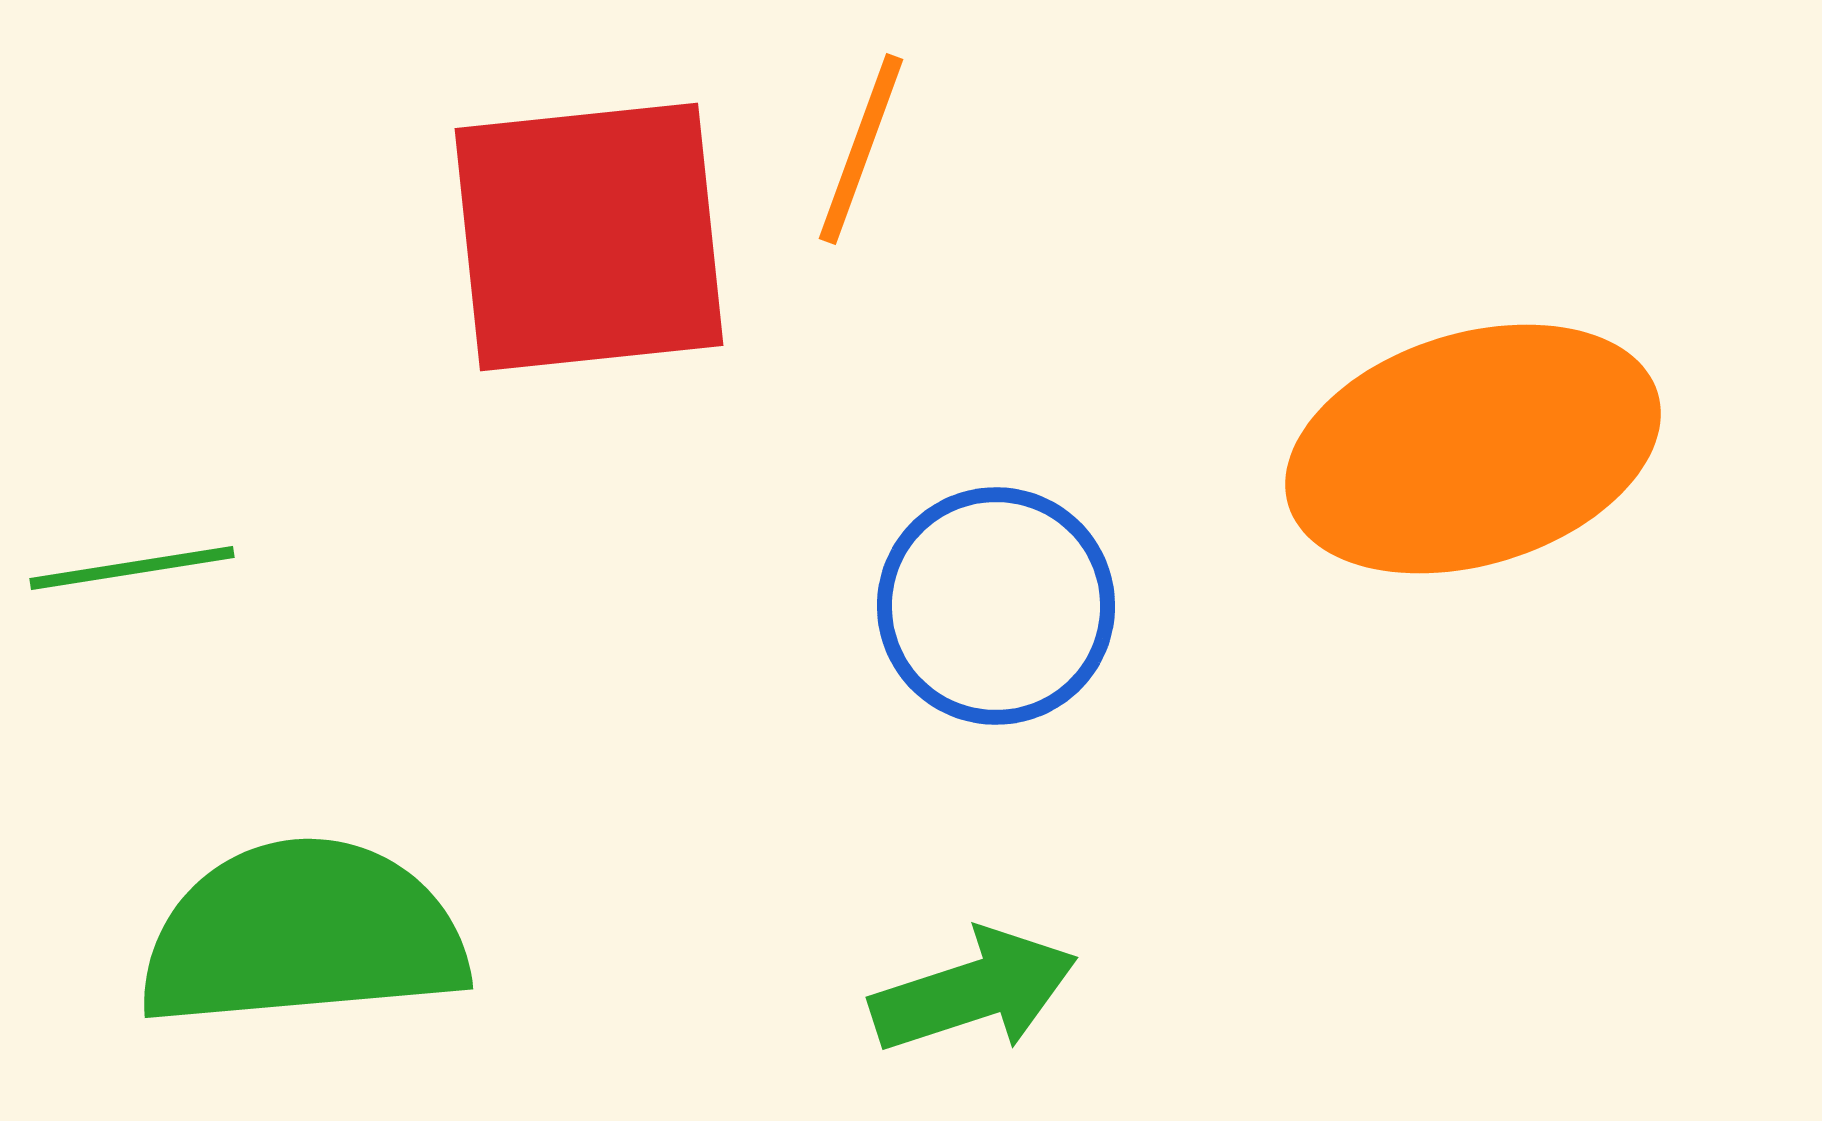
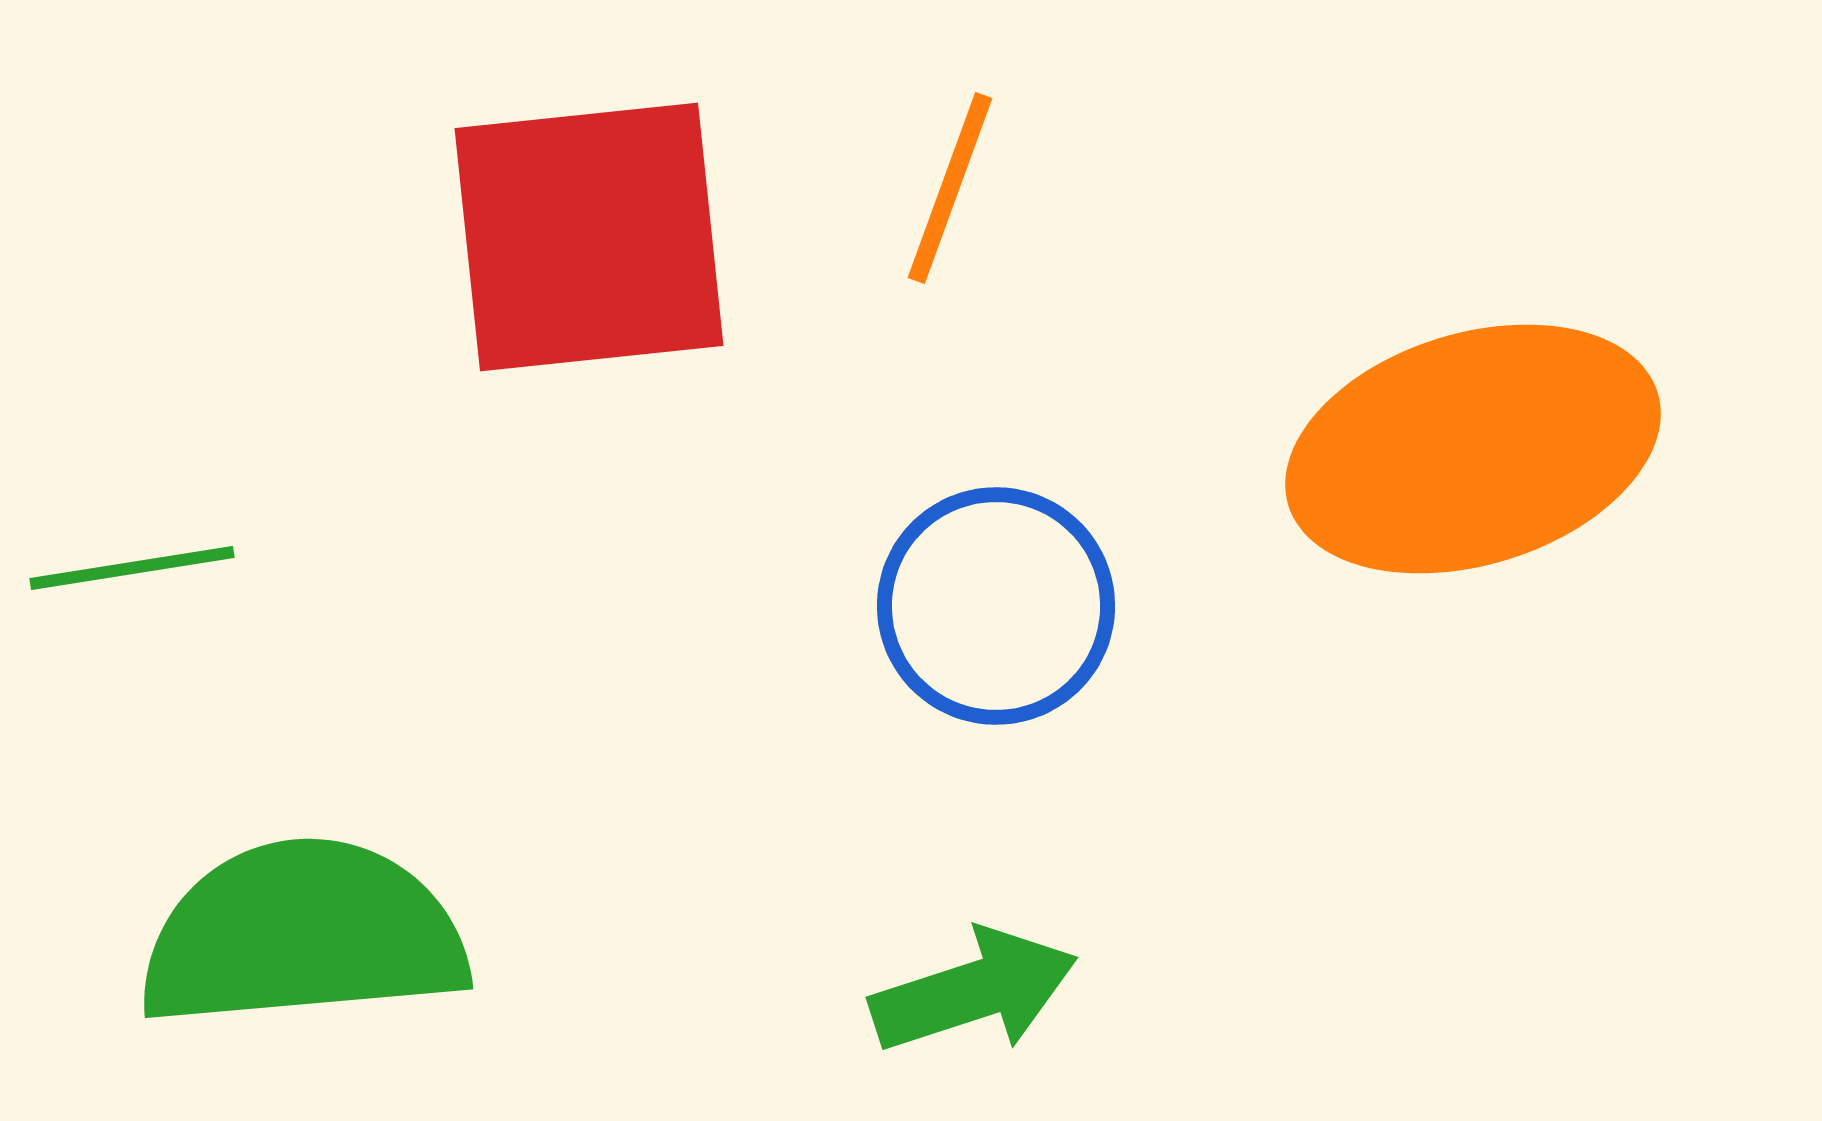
orange line: moved 89 px right, 39 px down
